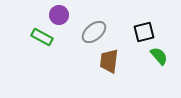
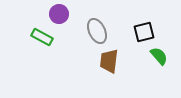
purple circle: moved 1 px up
gray ellipse: moved 3 px right, 1 px up; rotated 75 degrees counterclockwise
